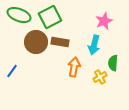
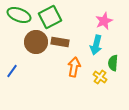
cyan arrow: moved 2 px right
yellow cross: rotated 24 degrees counterclockwise
